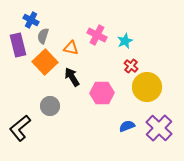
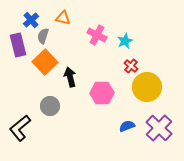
blue cross: rotated 21 degrees clockwise
orange triangle: moved 8 px left, 30 px up
black arrow: moved 2 px left; rotated 18 degrees clockwise
